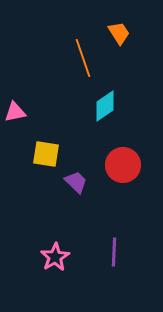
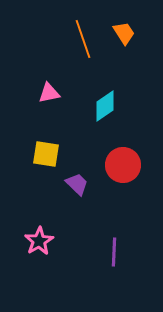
orange trapezoid: moved 5 px right
orange line: moved 19 px up
pink triangle: moved 34 px right, 19 px up
purple trapezoid: moved 1 px right, 2 px down
pink star: moved 16 px left, 16 px up
